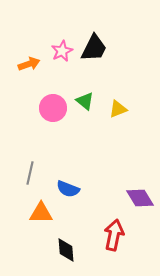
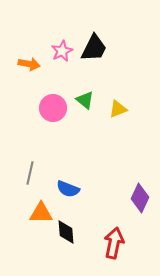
orange arrow: rotated 30 degrees clockwise
green triangle: moved 1 px up
purple diamond: rotated 56 degrees clockwise
red arrow: moved 8 px down
black diamond: moved 18 px up
